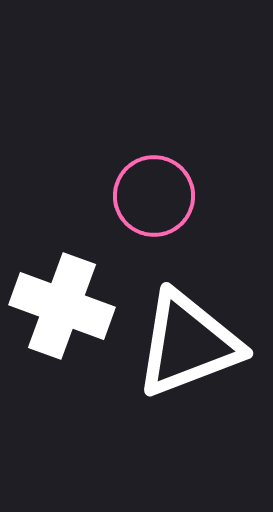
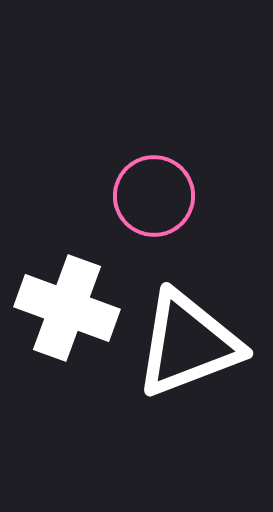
white cross: moved 5 px right, 2 px down
